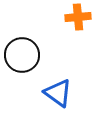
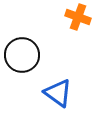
orange cross: rotated 25 degrees clockwise
